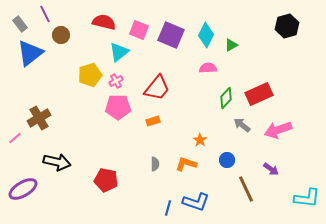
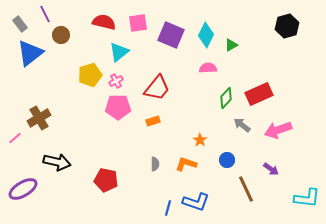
pink square: moved 1 px left, 7 px up; rotated 30 degrees counterclockwise
